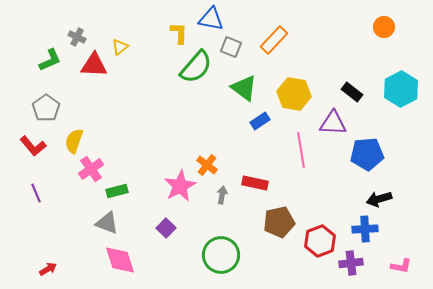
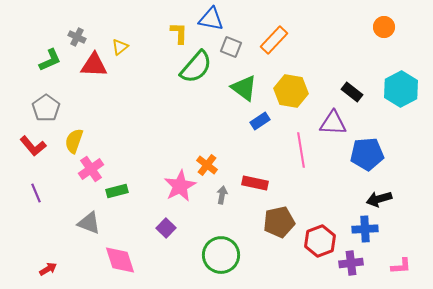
yellow hexagon: moved 3 px left, 3 px up
gray triangle: moved 18 px left
pink L-shape: rotated 15 degrees counterclockwise
